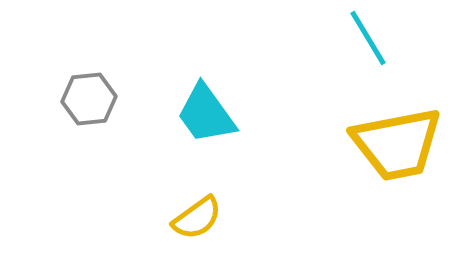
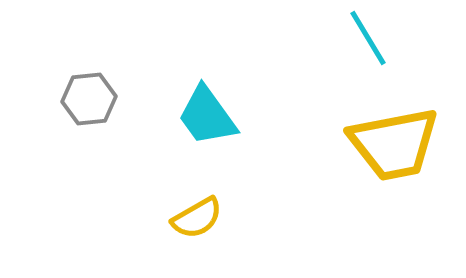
cyan trapezoid: moved 1 px right, 2 px down
yellow trapezoid: moved 3 px left
yellow semicircle: rotated 6 degrees clockwise
